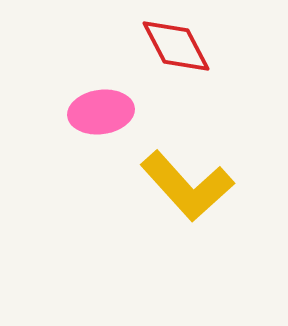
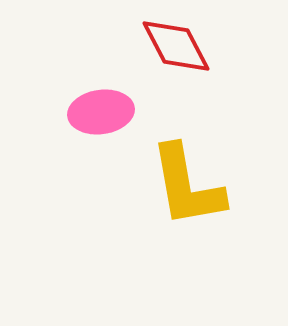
yellow L-shape: rotated 32 degrees clockwise
